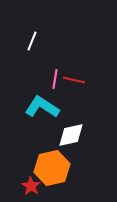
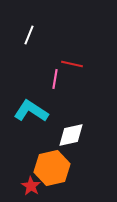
white line: moved 3 px left, 6 px up
red line: moved 2 px left, 16 px up
cyan L-shape: moved 11 px left, 4 px down
